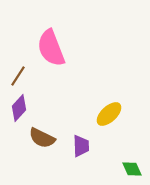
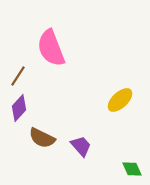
yellow ellipse: moved 11 px right, 14 px up
purple trapezoid: rotated 40 degrees counterclockwise
